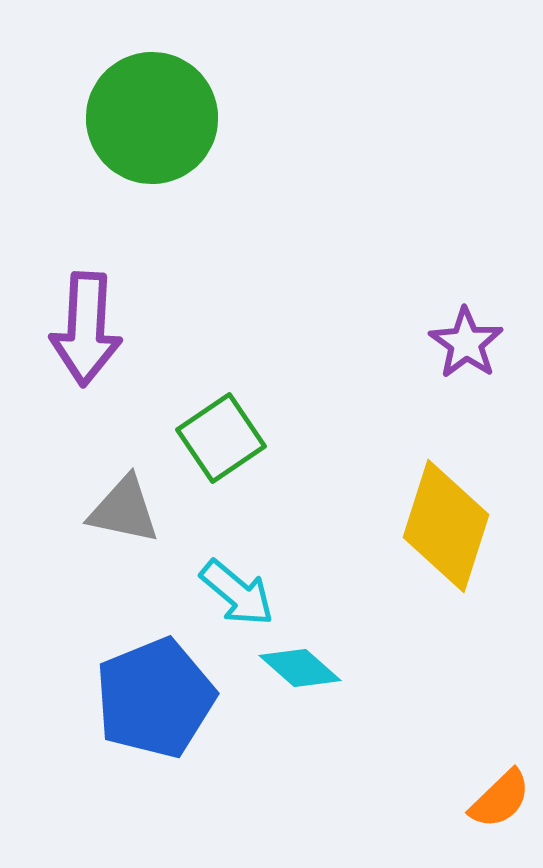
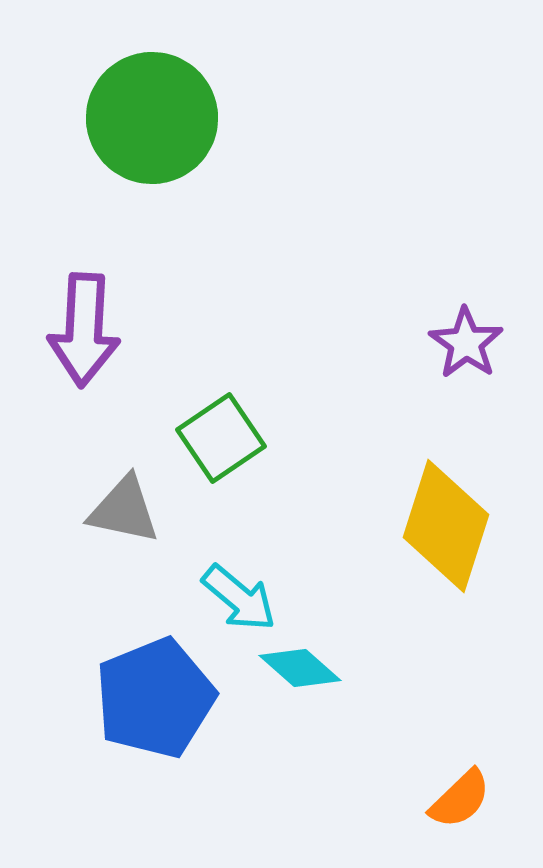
purple arrow: moved 2 px left, 1 px down
cyan arrow: moved 2 px right, 5 px down
orange semicircle: moved 40 px left
